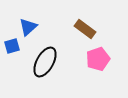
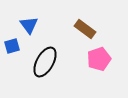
blue triangle: moved 1 px right, 2 px up; rotated 24 degrees counterclockwise
pink pentagon: moved 1 px right
